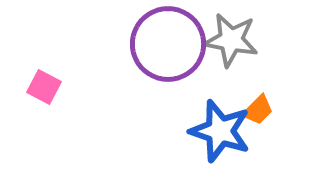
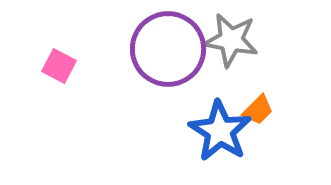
purple circle: moved 5 px down
pink square: moved 15 px right, 21 px up
blue star: rotated 14 degrees clockwise
